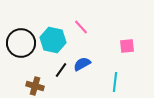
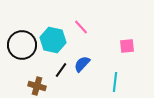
black circle: moved 1 px right, 2 px down
blue semicircle: rotated 18 degrees counterclockwise
brown cross: moved 2 px right
